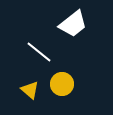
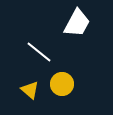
white trapezoid: moved 4 px right, 1 px up; rotated 24 degrees counterclockwise
